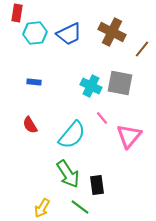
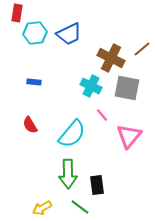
brown cross: moved 1 px left, 26 px down
brown line: rotated 12 degrees clockwise
gray square: moved 7 px right, 5 px down
pink line: moved 3 px up
cyan semicircle: moved 1 px up
green arrow: rotated 32 degrees clockwise
yellow arrow: rotated 30 degrees clockwise
